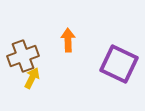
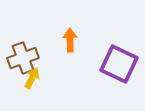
orange arrow: moved 2 px right
brown cross: moved 2 px down
